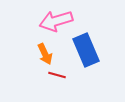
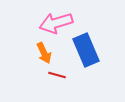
pink arrow: moved 2 px down
orange arrow: moved 1 px left, 1 px up
